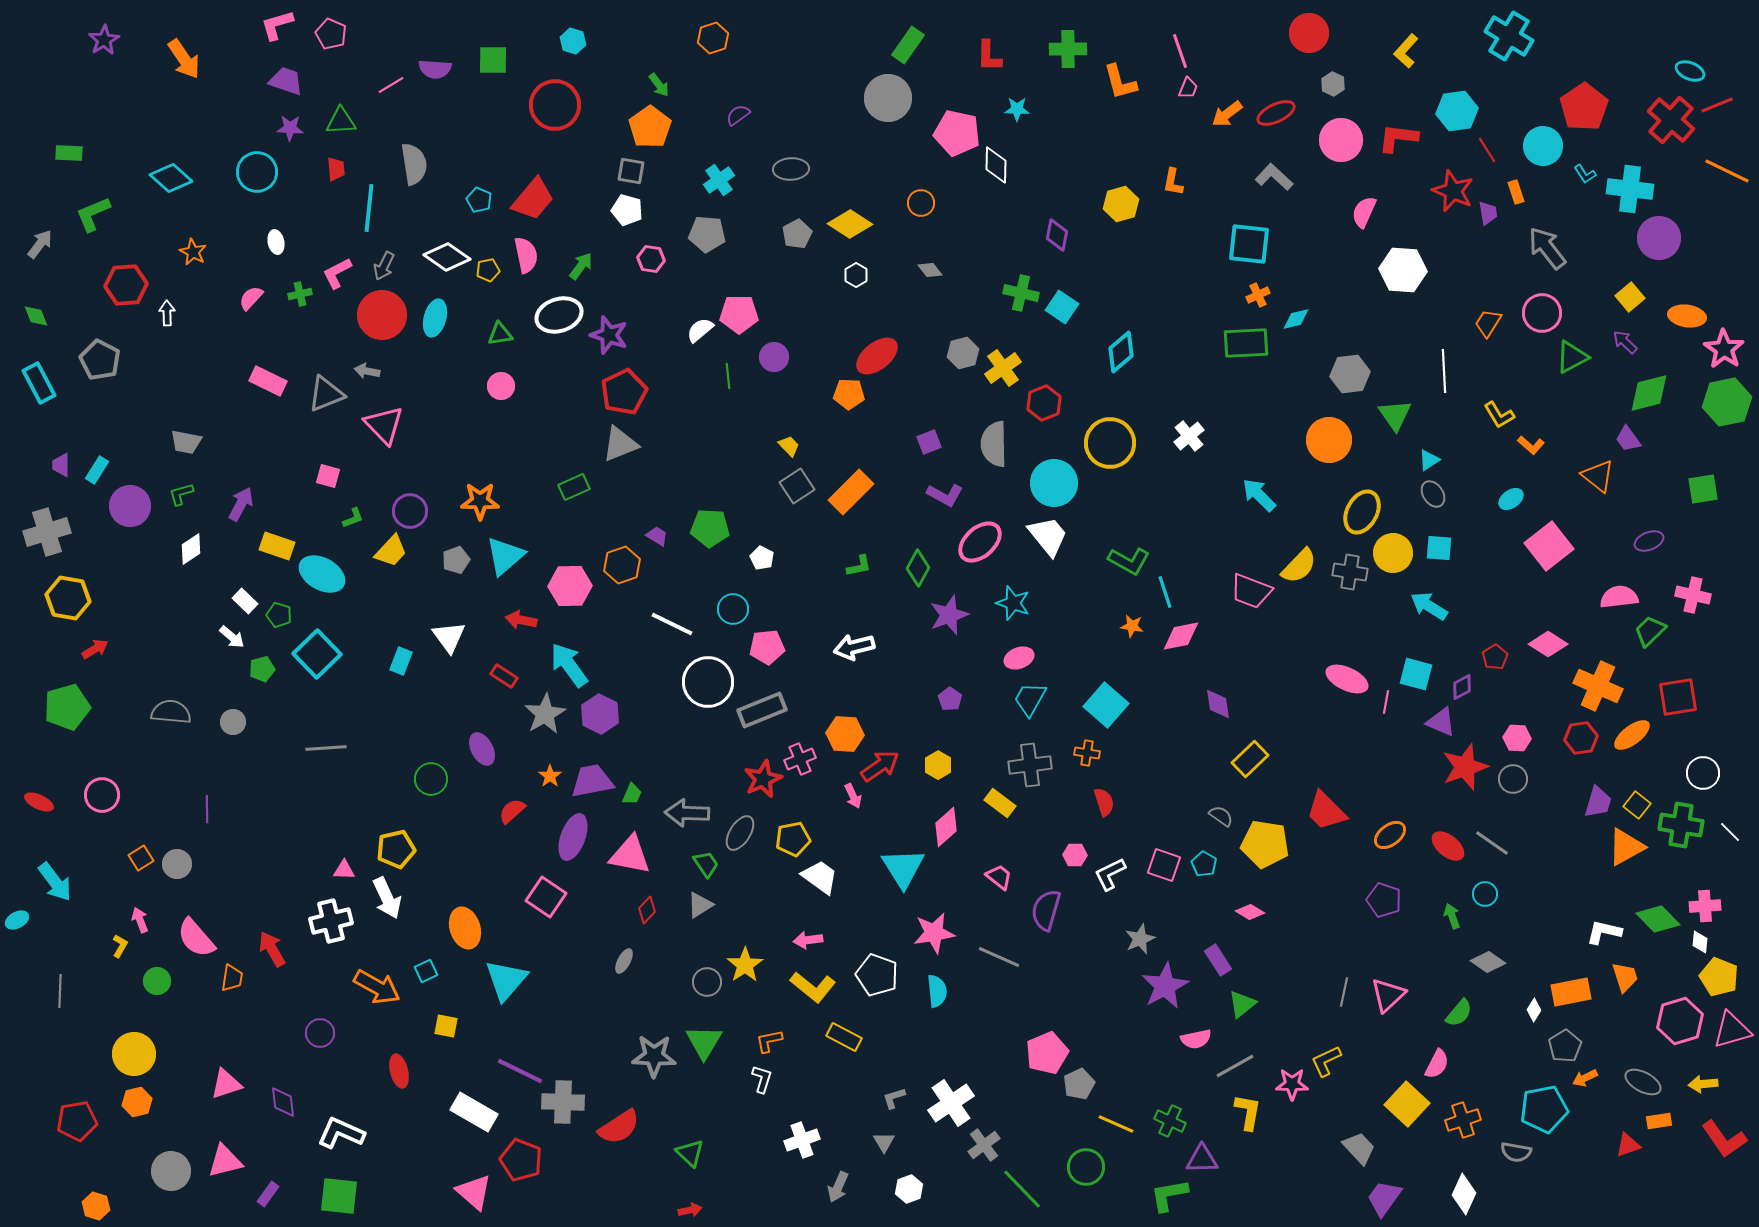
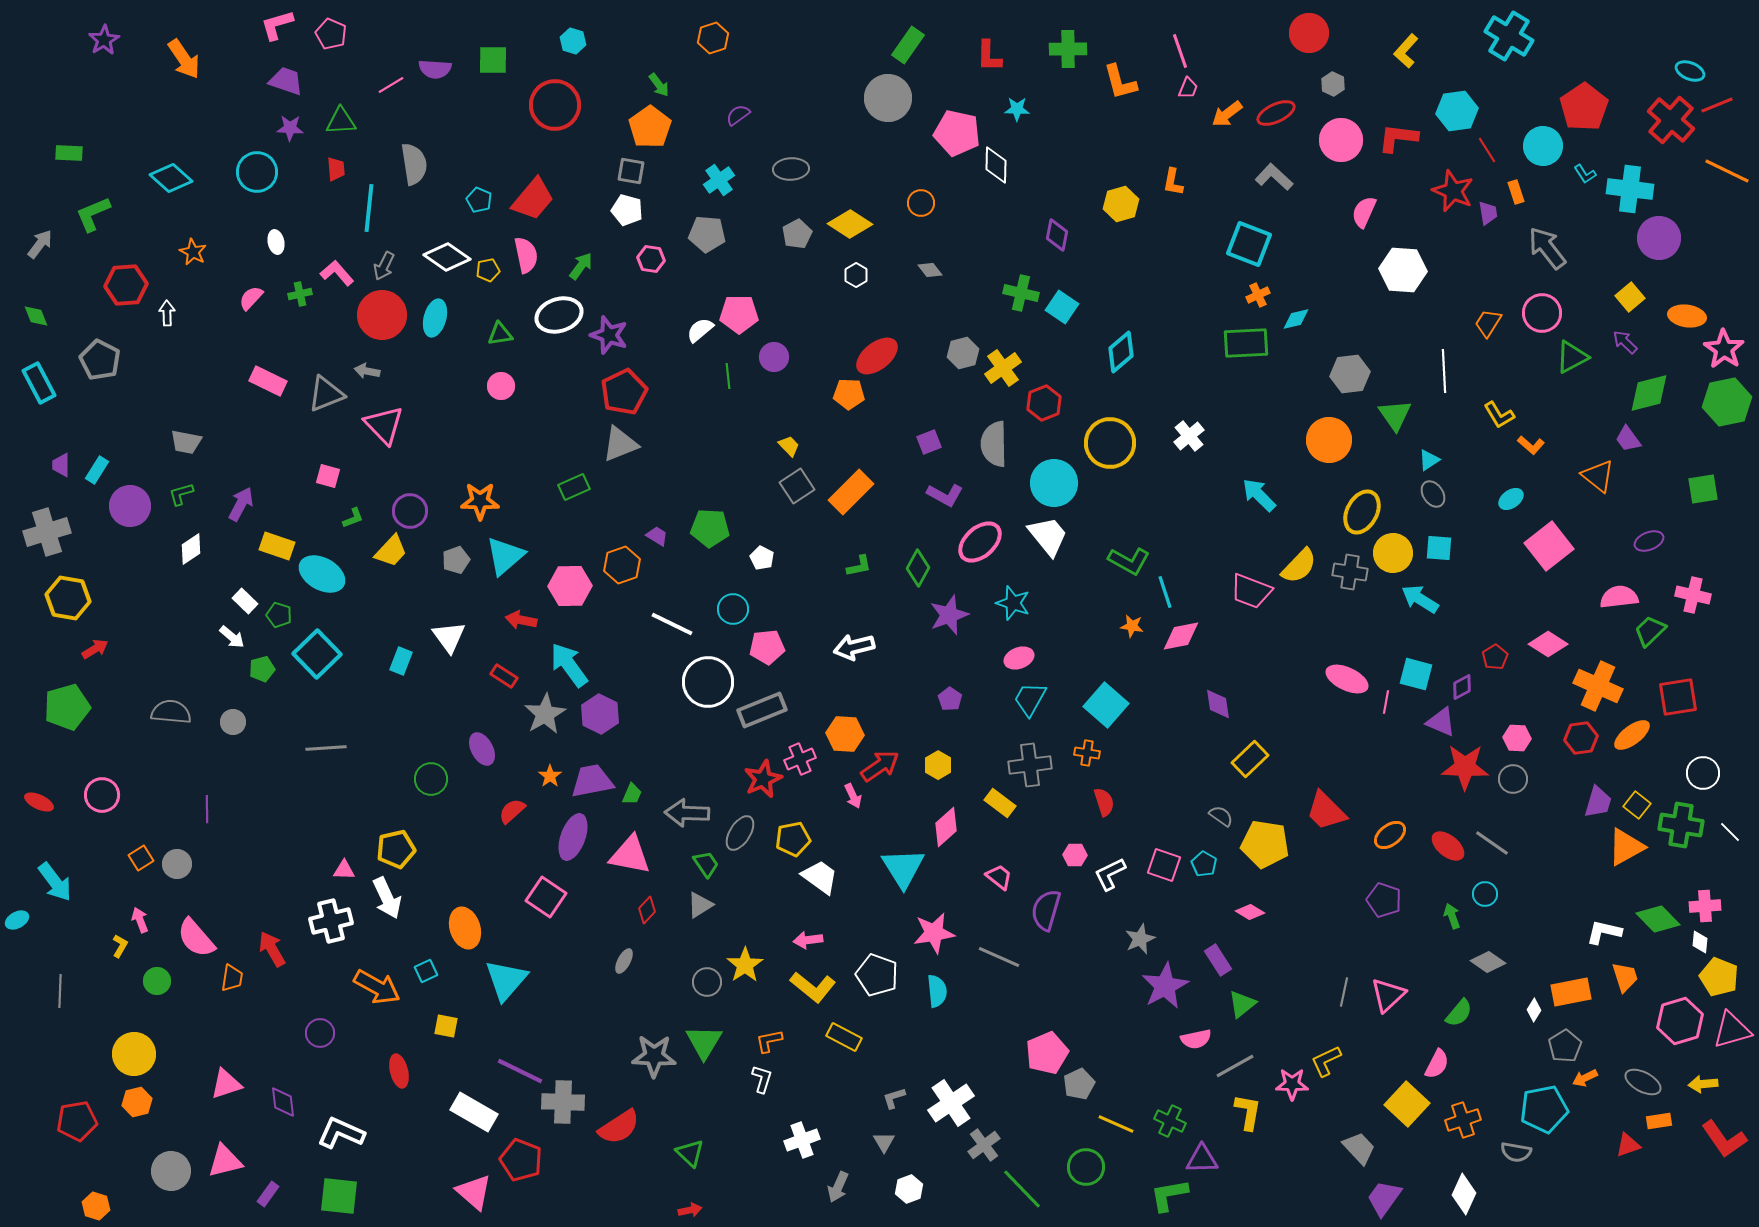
cyan square at (1249, 244): rotated 15 degrees clockwise
pink L-shape at (337, 273): rotated 76 degrees clockwise
cyan arrow at (1429, 606): moved 9 px left, 7 px up
red star at (1465, 767): rotated 21 degrees clockwise
